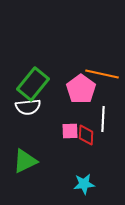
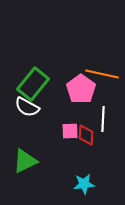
white semicircle: moved 1 px left; rotated 35 degrees clockwise
